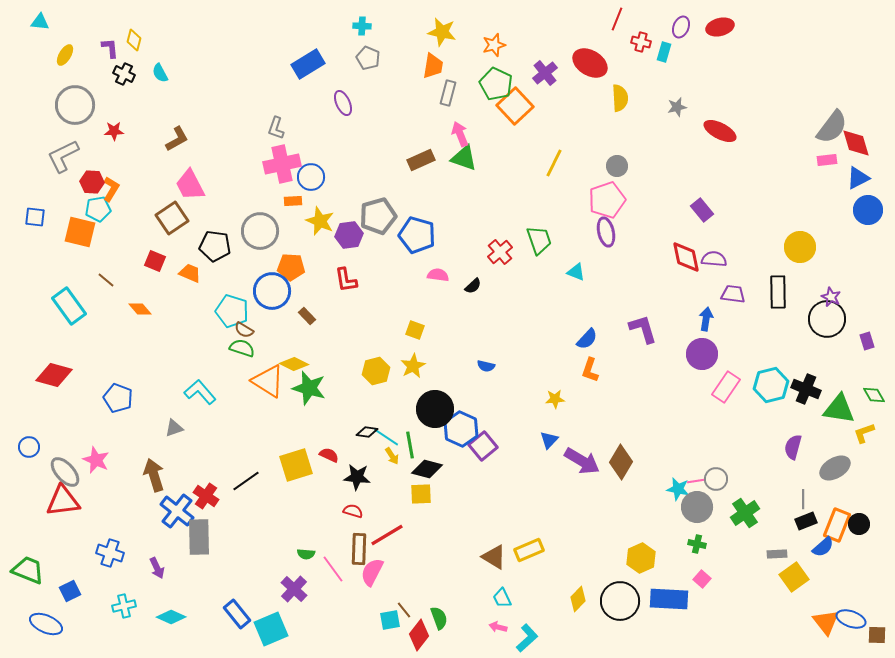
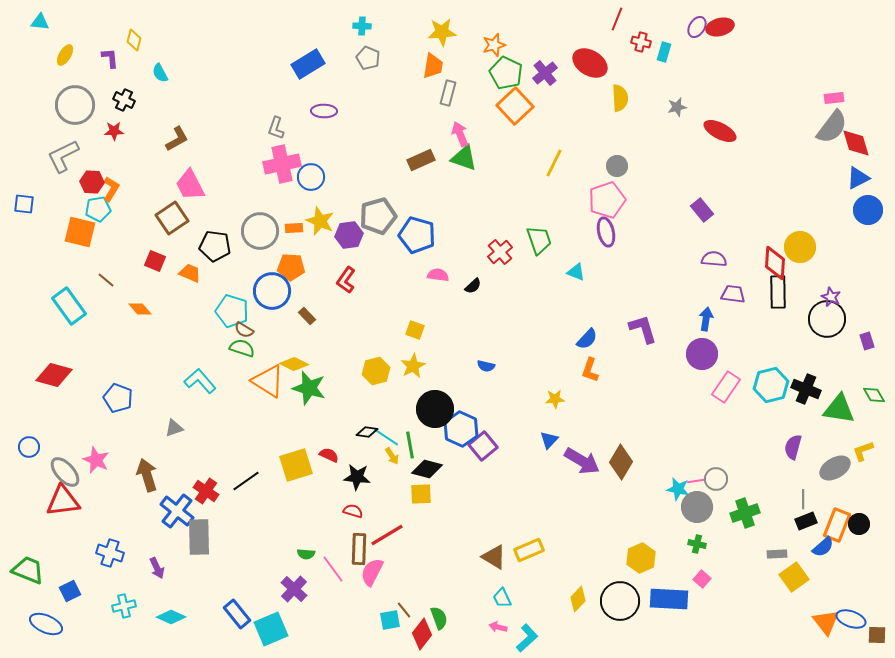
purple ellipse at (681, 27): moved 16 px right; rotated 10 degrees clockwise
yellow star at (442, 32): rotated 16 degrees counterclockwise
purple L-shape at (110, 48): moved 10 px down
black cross at (124, 74): moved 26 px down
green pentagon at (496, 84): moved 10 px right, 11 px up
purple ellipse at (343, 103): moved 19 px left, 8 px down; rotated 65 degrees counterclockwise
pink rectangle at (827, 160): moved 7 px right, 62 px up
orange rectangle at (293, 201): moved 1 px right, 27 px down
blue square at (35, 217): moved 11 px left, 13 px up
red diamond at (686, 257): moved 89 px right, 6 px down; rotated 16 degrees clockwise
red L-shape at (346, 280): rotated 44 degrees clockwise
cyan L-shape at (200, 392): moved 11 px up
yellow L-shape at (864, 433): moved 1 px left, 18 px down
brown arrow at (154, 475): moved 7 px left
red cross at (206, 496): moved 5 px up
green cross at (745, 513): rotated 16 degrees clockwise
red diamond at (419, 635): moved 3 px right, 1 px up
